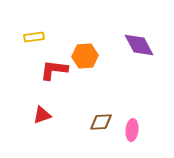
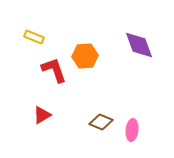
yellow rectangle: rotated 30 degrees clockwise
purple diamond: rotated 8 degrees clockwise
red L-shape: rotated 64 degrees clockwise
red triangle: rotated 12 degrees counterclockwise
brown diamond: rotated 25 degrees clockwise
